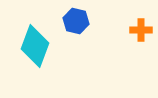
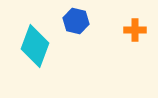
orange cross: moved 6 px left
